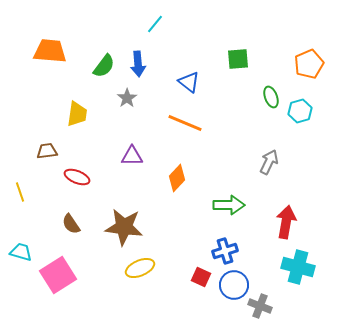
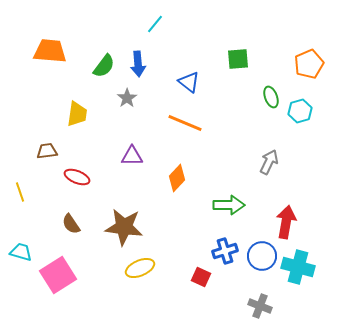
blue circle: moved 28 px right, 29 px up
